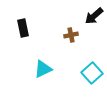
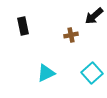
black rectangle: moved 2 px up
cyan triangle: moved 3 px right, 4 px down
